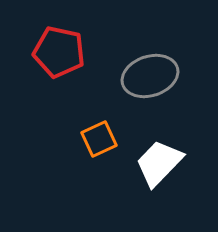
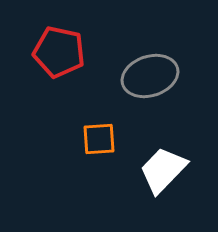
orange square: rotated 21 degrees clockwise
white trapezoid: moved 4 px right, 7 px down
